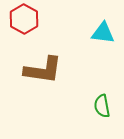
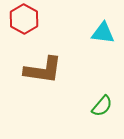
green semicircle: rotated 130 degrees counterclockwise
